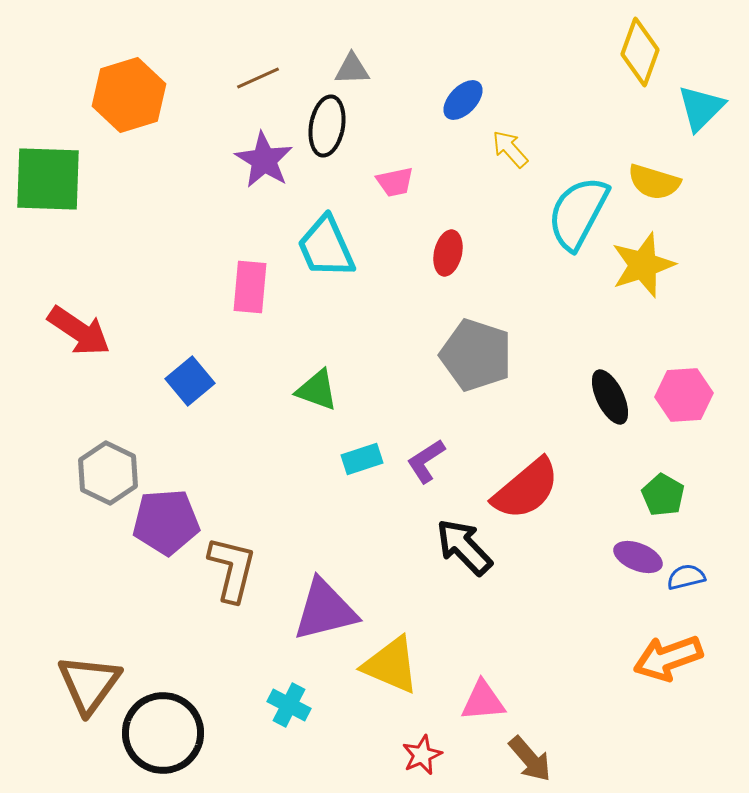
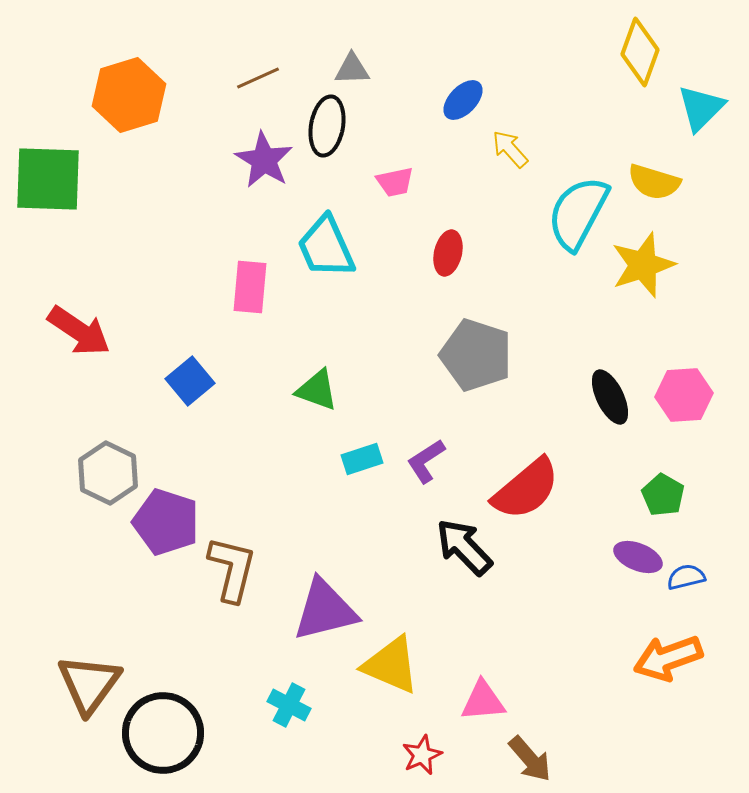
purple pentagon at (166, 522): rotated 22 degrees clockwise
